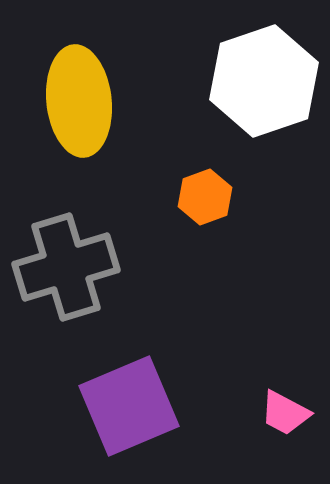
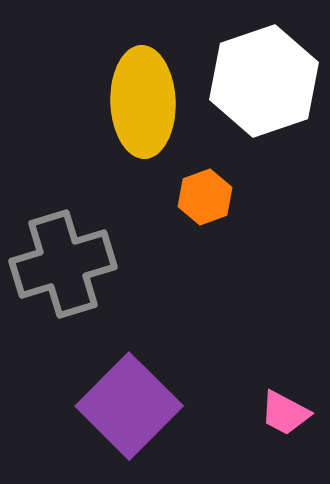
yellow ellipse: moved 64 px right, 1 px down; rotated 4 degrees clockwise
gray cross: moved 3 px left, 3 px up
purple square: rotated 22 degrees counterclockwise
